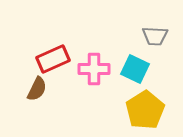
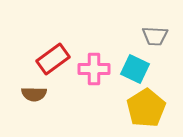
red rectangle: rotated 12 degrees counterclockwise
brown semicircle: moved 3 px left, 5 px down; rotated 65 degrees clockwise
yellow pentagon: moved 1 px right, 2 px up
